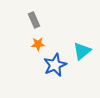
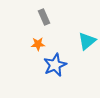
gray rectangle: moved 10 px right, 3 px up
cyan triangle: moved 5 px right, 10 px up
